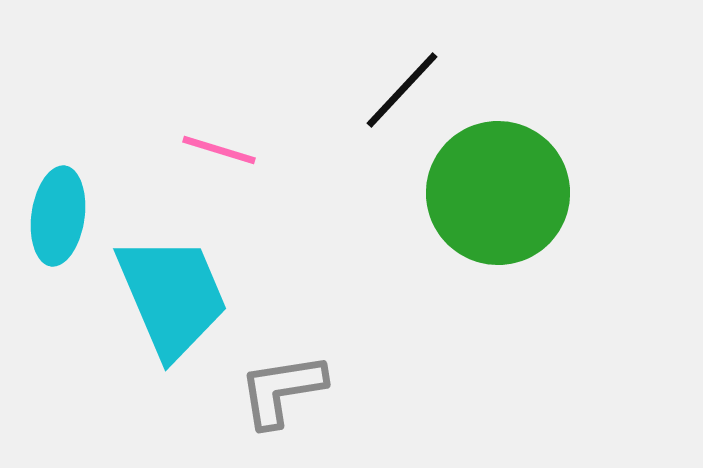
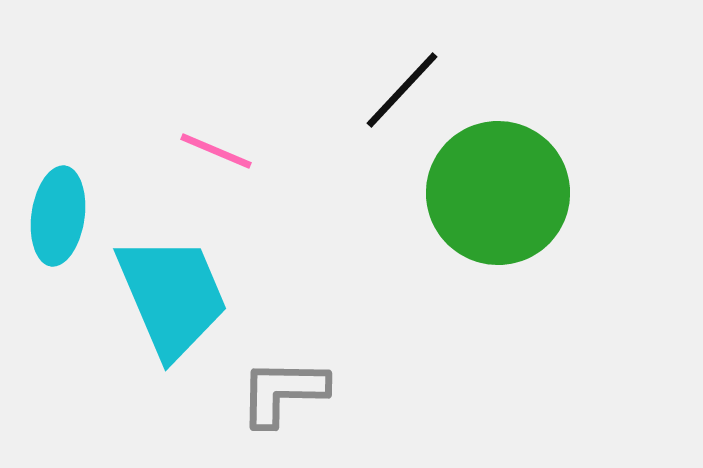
pink line: moved 3 px left, 1 px down; rotated 6 degrees clockwise
gray L-shape: moved 1 px right, 2 px down; rotated 10 degrees clockwise
